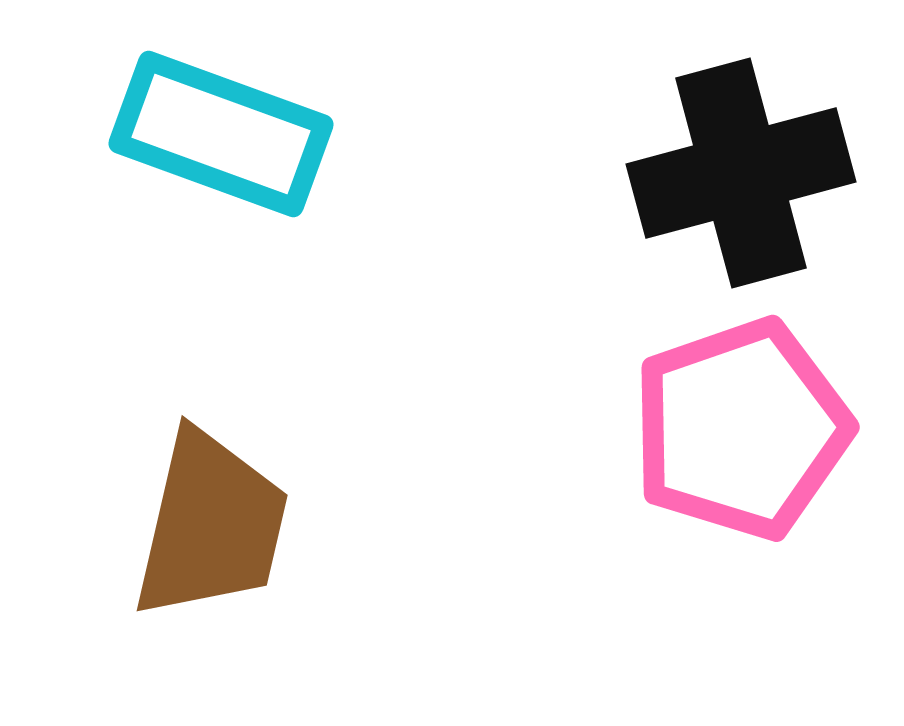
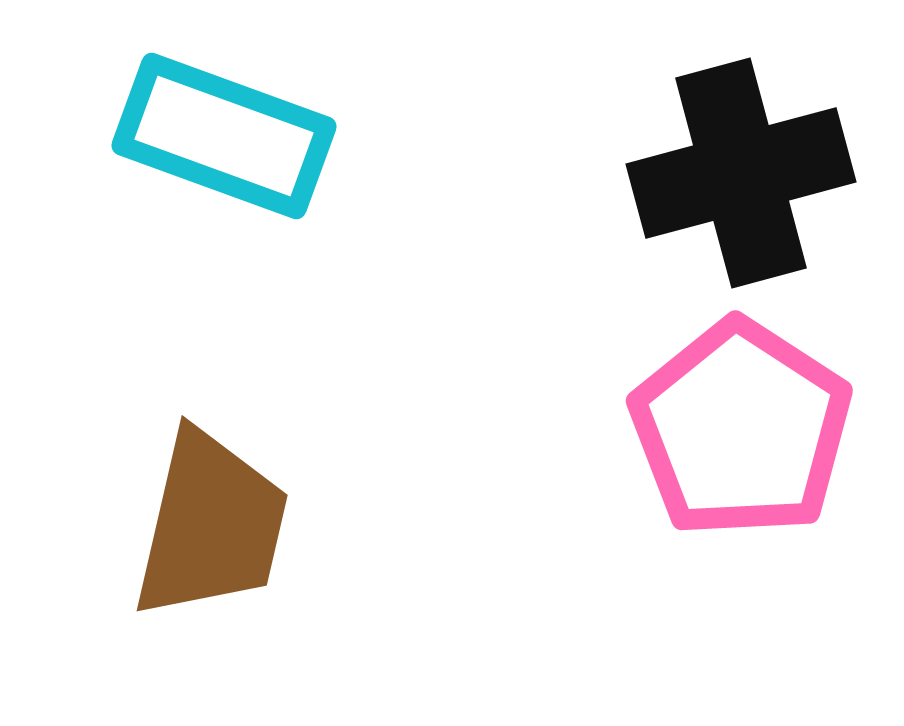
cyan rectangle: moved 3 px right, 2 px down
pink pentagon: rotated 20 degrees counterclockwise
